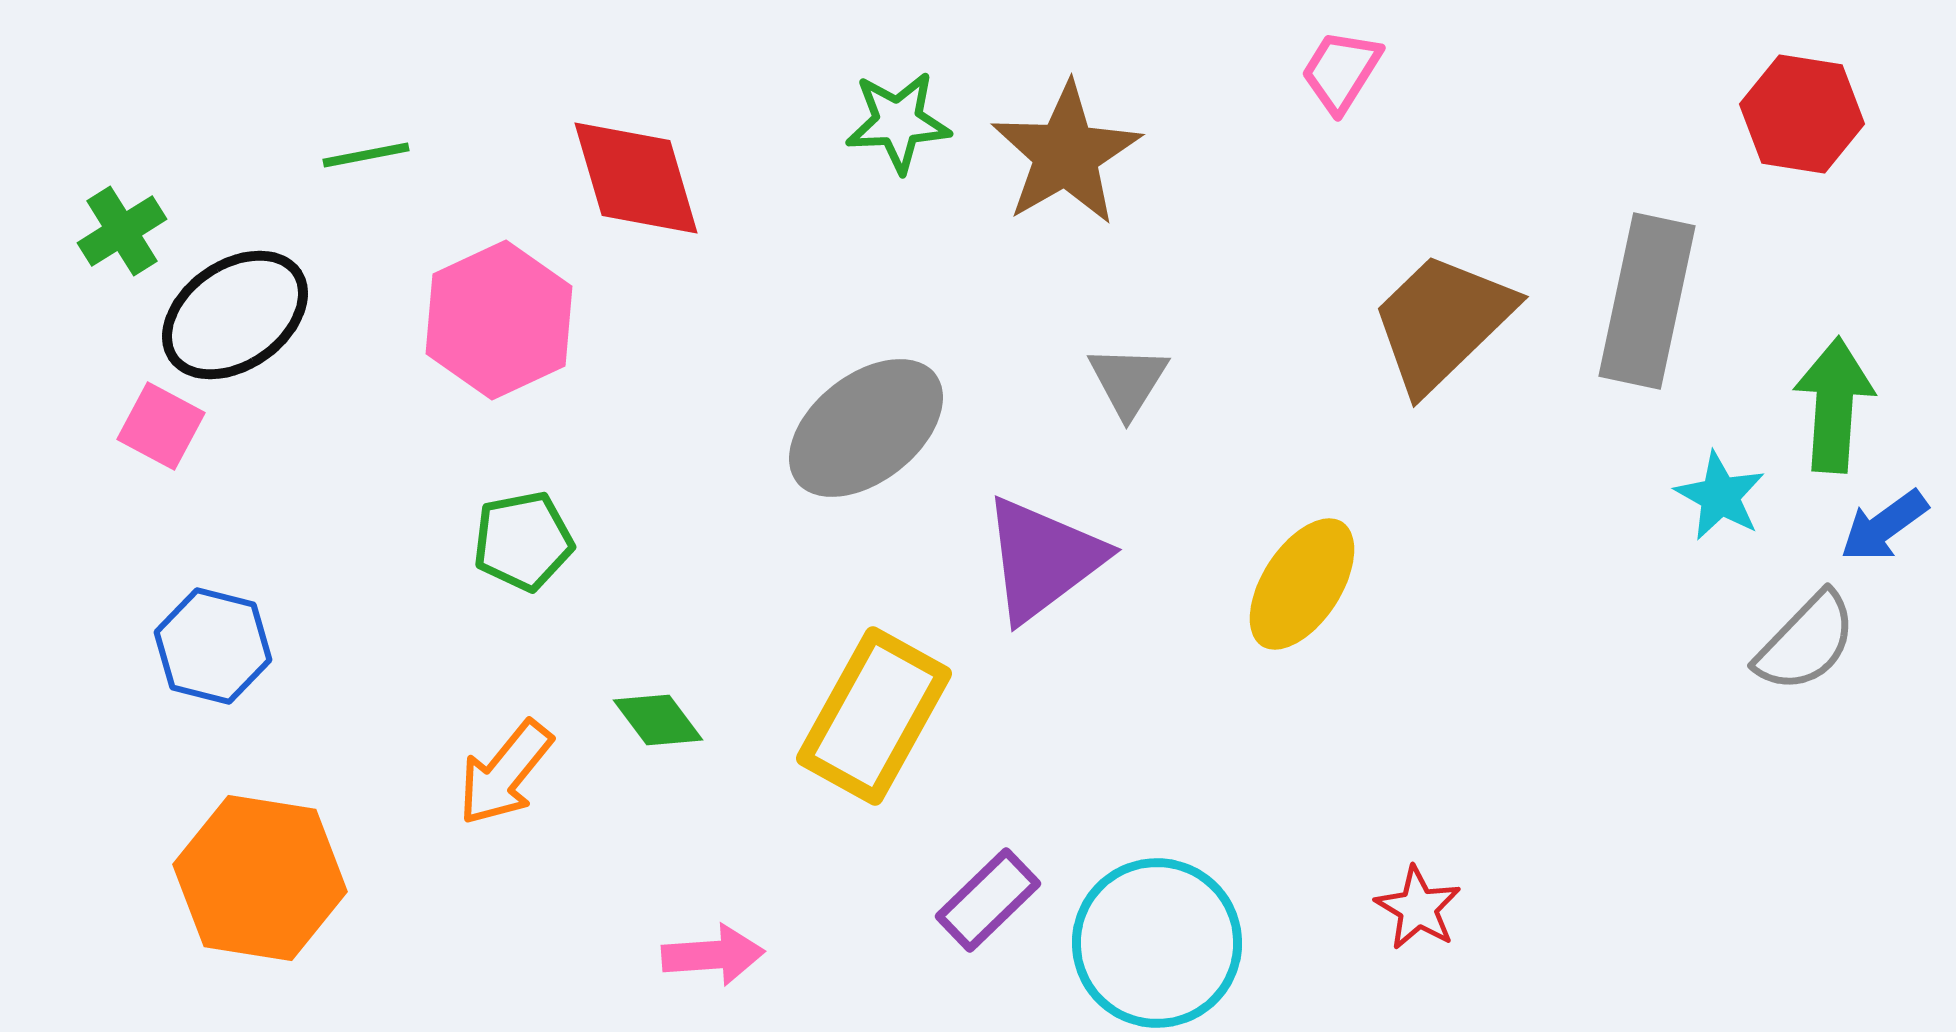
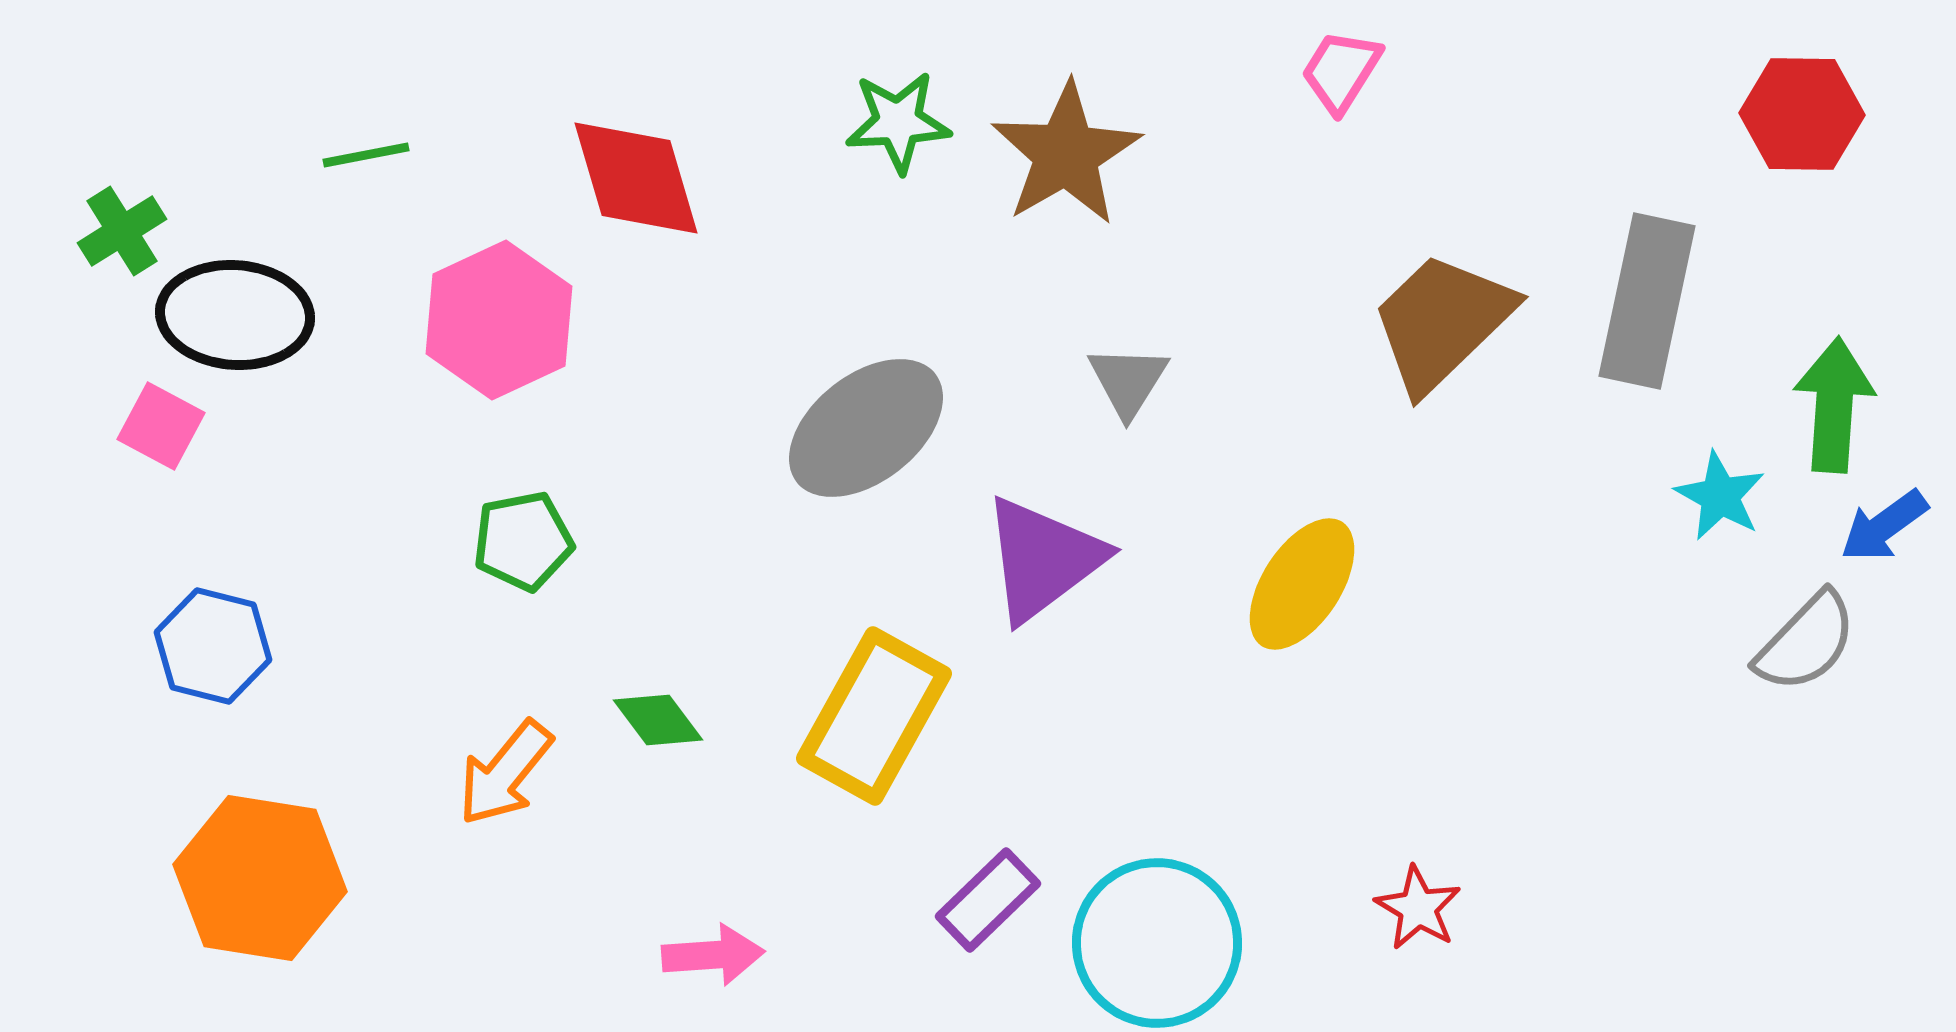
red hexagon: rotated 8 degrees counterclockwise
black ellipse: rotated 39 degrees clockwise
